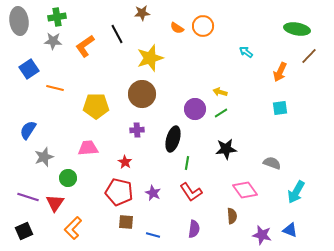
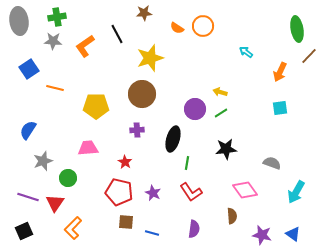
brown star at (142, 13): moved 2 px right
green ellipse at (297, 29): rotated 70 degrees clockwise
gray star at (44, 157): moved 1 px left, 4 px down
blue triangle at (290, 230): moved 3 px right, 4 px down; rotated 14 degrees clockwise
blue line at (153, 235): moved 1 px left, 2 px up
